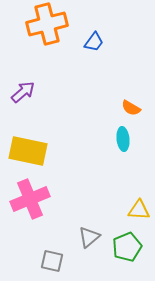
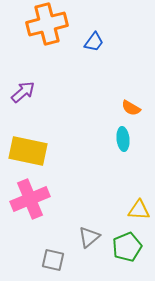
gray square: moved 1 px right, 1 px up
